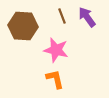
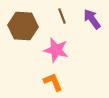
purple arrow: moved 5 px right, 2 px down
orange L-shape: moved 2 px left, 3 px down; rotated 10 degrees counterclockwise
